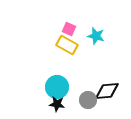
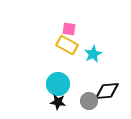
pink square: rotated 16 degrees counterclockwise
cyan star: moved 3 px left, 18 px down; rotated 30 degrees clockwise
cyan circle: moved 1 px right, 3 px up
gray circle: moved 1 px right, 1 px down
black star: moved 1 px right, 2 px up
